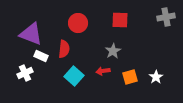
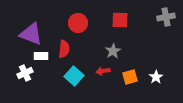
white rectangle: rotated 24 degrees counterclockwise
